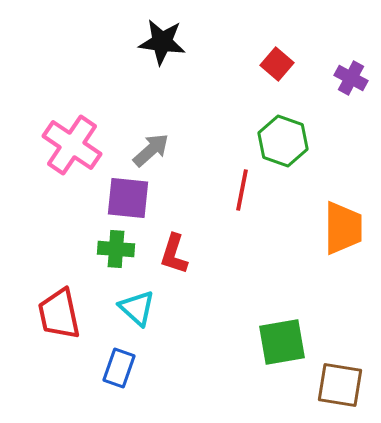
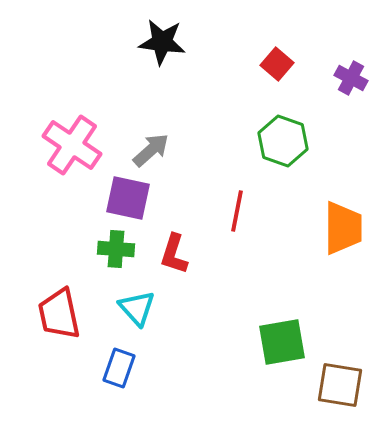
red line: moved 5 px left, 21 px down
purple square: rotated 6 degrees clockwise
cyan triangle: rotated 6 degrees clockwise
